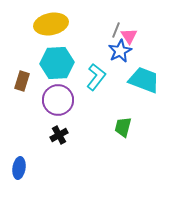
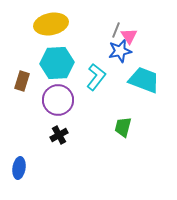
blue star: rotated 15 degrees clockwise
